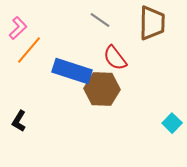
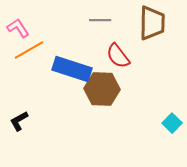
gray line: rotated 35 degrees counterclockwise
pink L-shape: rotated 80 degrees counterclockwise
orange line: rotated 20 degrees clockwise
red semicircle: moved 3 px right, 2 px up
blue rectangle: moved 2 px up
black L-shape: rotated 30 degrees clockwise
